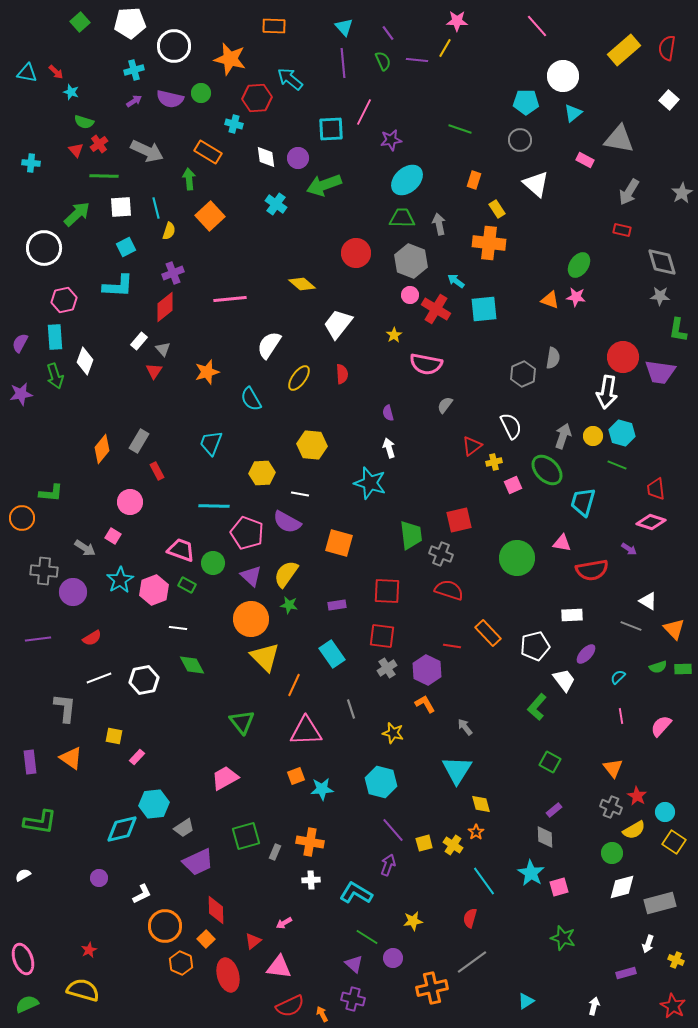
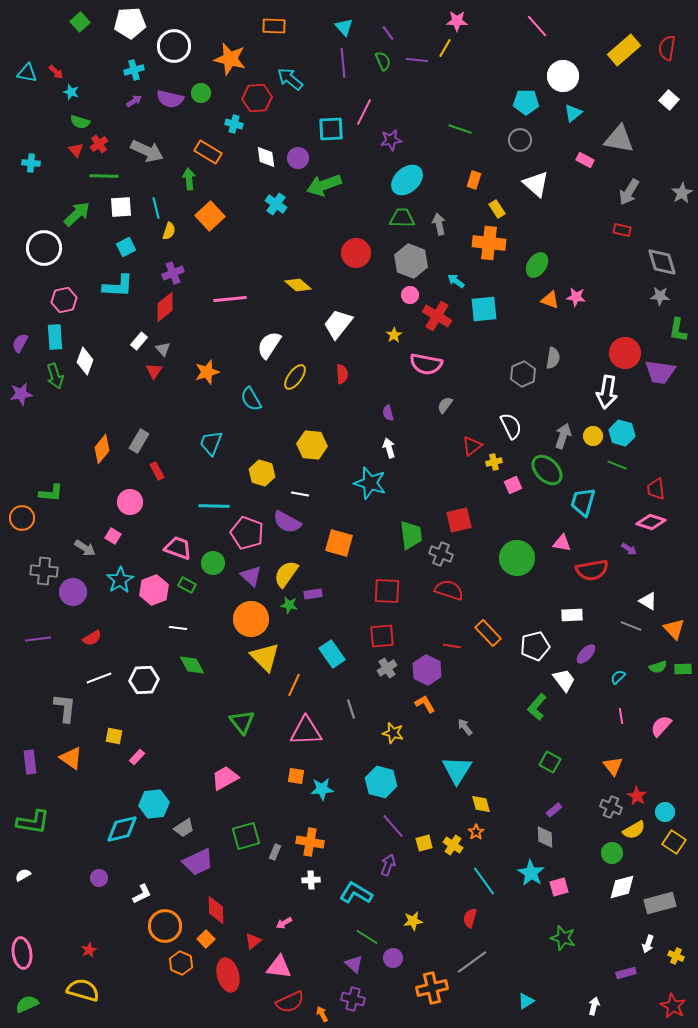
green semicircle at (84, 122): moved 4 px left
green ellipse at (579, 265): moved 42 px left
yellow diamond at (302, 284): moved 4 px left, 1 px down
red cross at (436, 309): moved 1 px right, 7 px down
red circle at (623, 357): moved 2 px right, 4 px up
yellow ellipse at (299, 378): moved 4 px left, 1 px up
yellow hexagon at (262, 473): rotated 20 degrees clockwise
pink trapezoid at (181, 550): moved 3 px left, 2 px up
purple rectangle at (337, 605): moved 24 px left, 11 px up
red square at (382, 636): rotated 12 degrees counterclockwise
white hexagon at (144, 680): rotated 8 degrees clockwise
orange triangle at (613, 768): moved 2 px up
orange square at (296, 776): rotated 30 degrees clockwise
green L-shape at (40, 822): moved 7 px left
purple line at (393, 830): moved 4 px up
pink ellipse at (23, 959): moved 1 px left, 6 px up; rotated 12 degrees clockwise
yellow cross at (676, 960): moved 4 px up
red semicircle at (290, 1006): moved 4 px up
